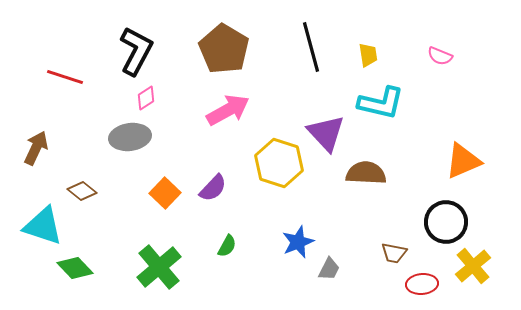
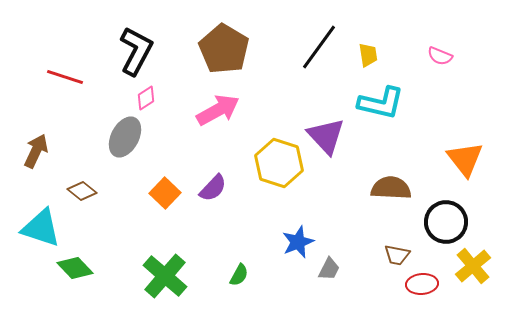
black line: moved 8 px right; rotated 51 degrees clockwise
pink arrow: moved 10 px left
purple triangle: moved 3 px down
gray ellipse: moved 5 px left; rotated 54 degrees counterclockwise
brown arrow: moved 3 px down
orange triangle: moved 2 px right, 2 px up; rotated 45 degrees counterclockwise
brown semicircle: moved 25 px right, 15 px down
cyan triangle: moved 2 px left, 2 px down
green semicircle: moved 12 px right, 29 px down
brown trapezoid: moved 3 px right, 2 px down
green cross: moved 6 px right, 9 px down; rotated 9 degrees counterclockwise
